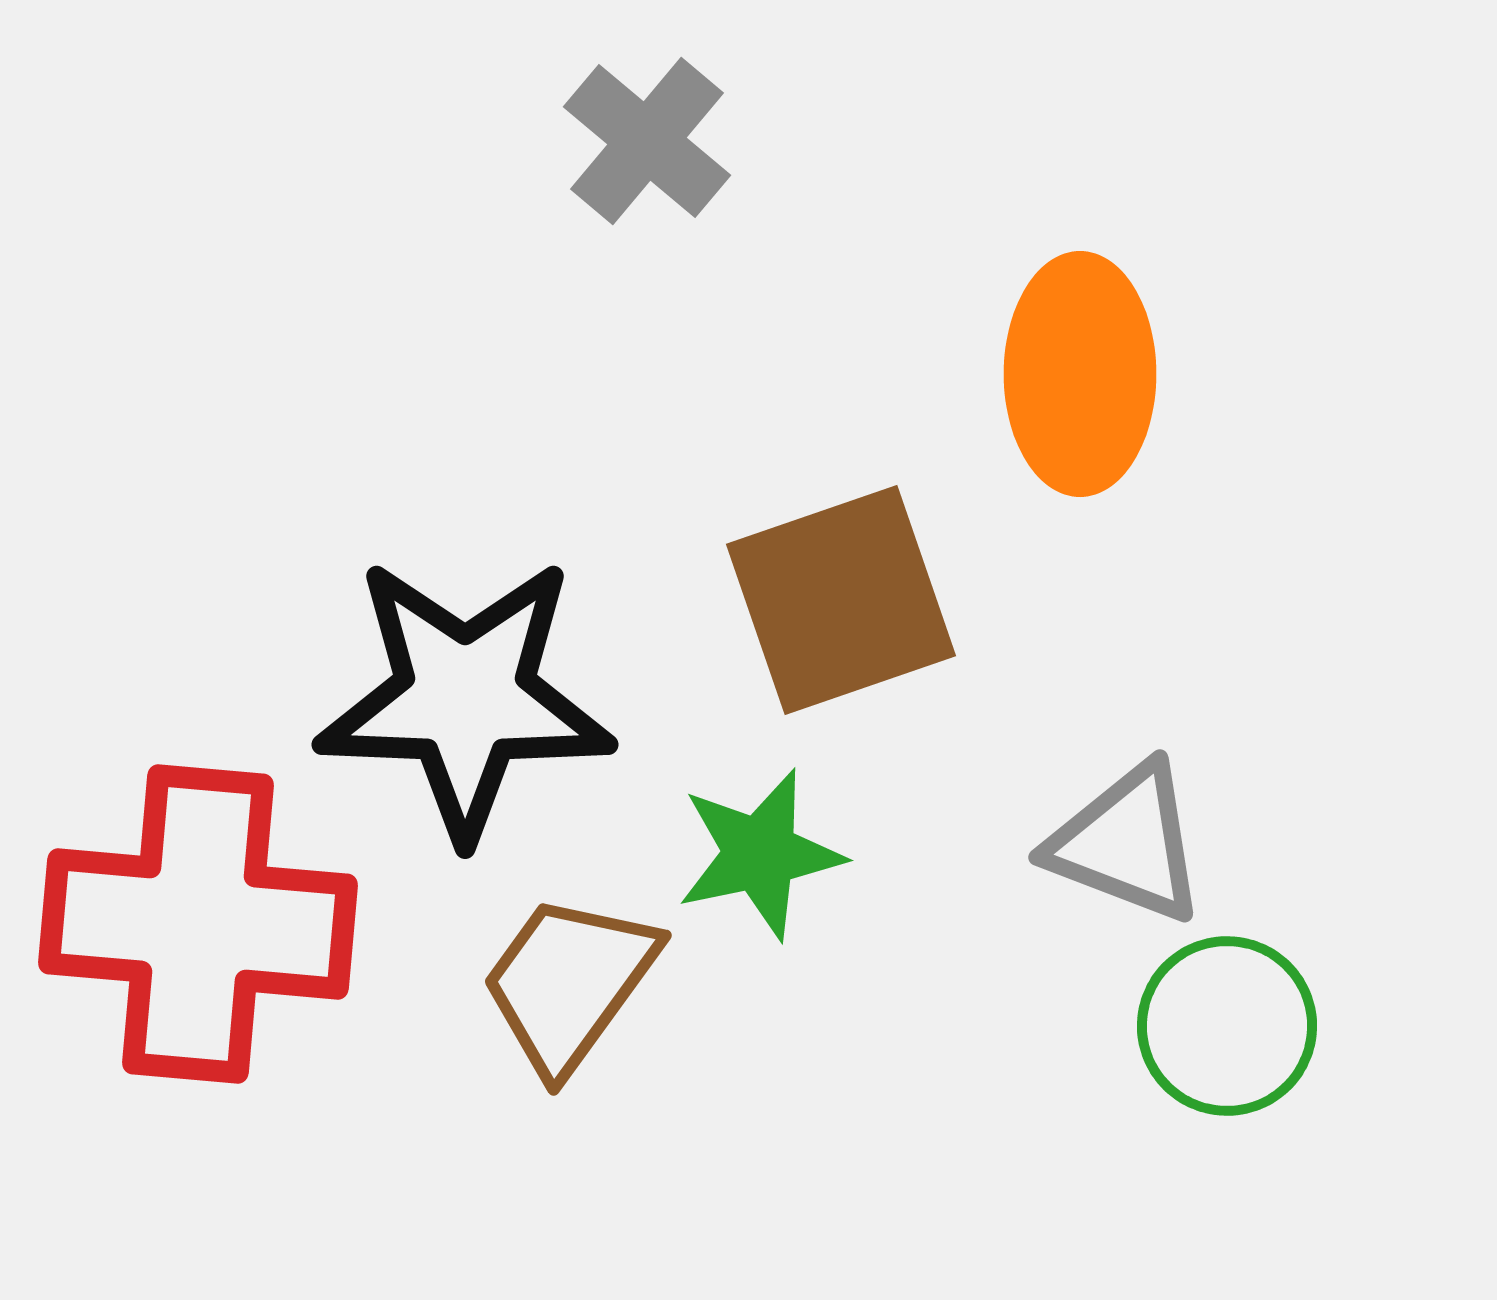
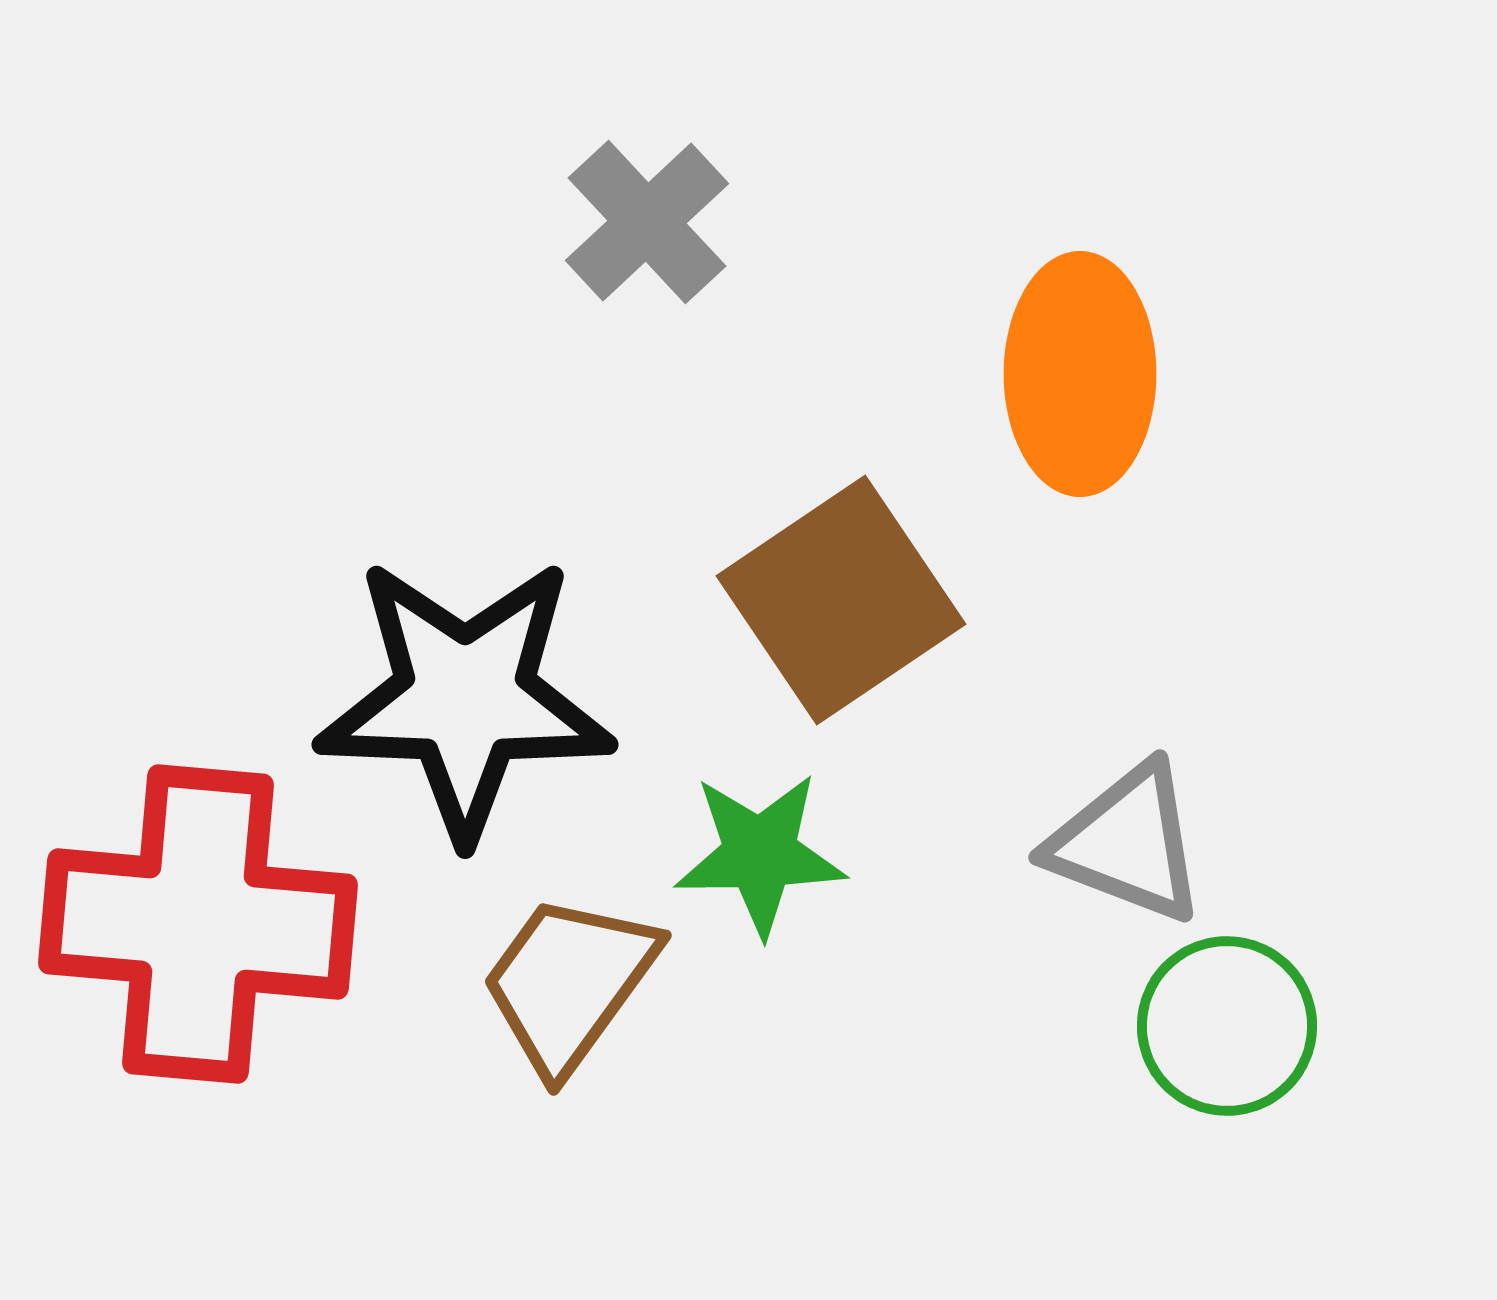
gray cross: moved 81 px down; rotated 7 degrees clockwise
brown square: rotated 15 degrees counterclockwise
green star: rotated 11 degrees clockwise
